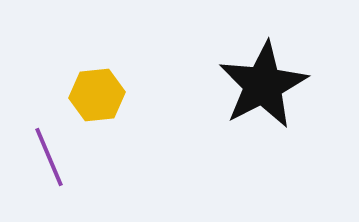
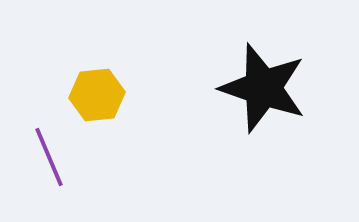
black star: moved 3 px down; rotated 26 degrees counterclockwise
